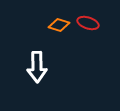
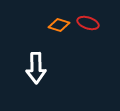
white arrow: moved 1 px left, 1 px down
